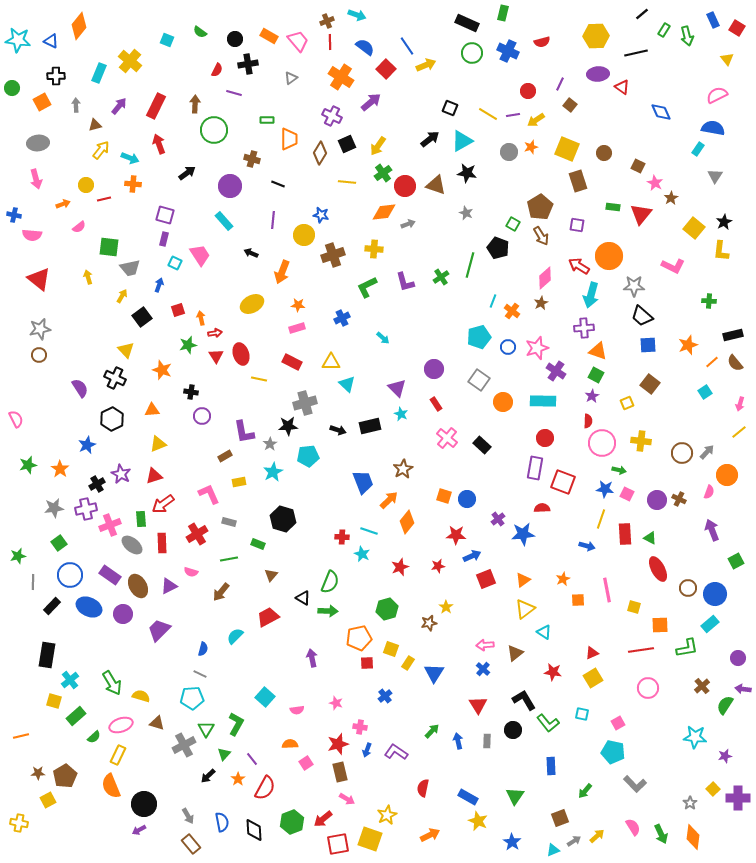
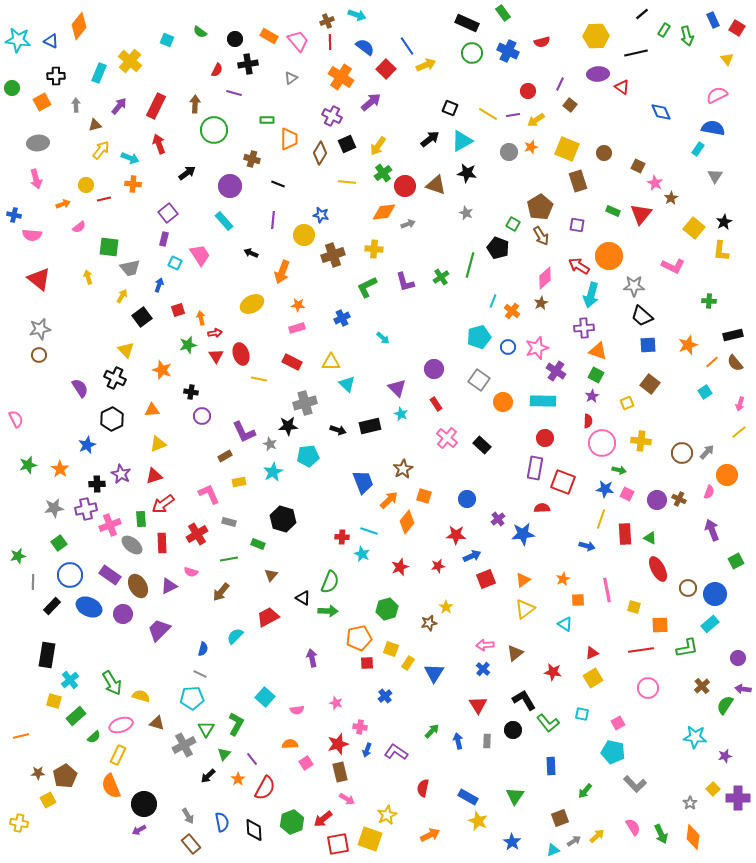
green rectangle at (503, 13): rotated 49 degrees counterclockwise
green rectangle at (613, 207): moved 4 px down; rotated 16 degrees clockwise
purple square at (165, 215): moved 3 px right, 2 px up; rotated 36 degrees clockwise
purple L-shape at (244, 432): rotated 15 degrees counterclockwise
gray star at (270, 444): rotated 16 degrees counterclockwise
black cross at (97, 484): rotated 28 degrees clockwise
orange square at (444, 496): moved 20 px left
cyan triangle at (544, 632): moved 21 px right, 8 px up
